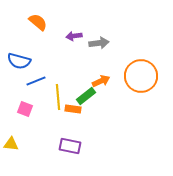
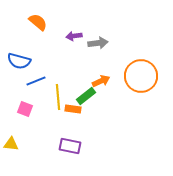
gray arrow: moved 1 px left
